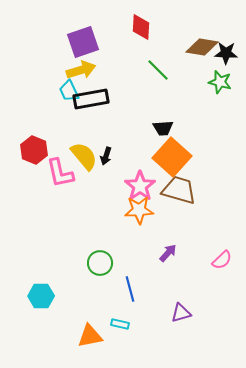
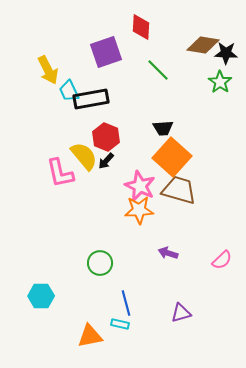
purple square: moved 23 px right, 10 px down
brown diamond: moved 1 px right, 2 px up
yellow arrow: moved 33 px left; rotated 80 degrees clockwise
green star: rotated 20 degrees clockwise
red hexagon: moved 72 px right, 13 px up
black arrow: moved 5 px down; rotated 24 degrees clockwise
pink star: rotated 12 degrees counterclockwise
purple arrow: rotated 114 degrees counterclockwise
blue line: moved 4 px left, 14 px down
